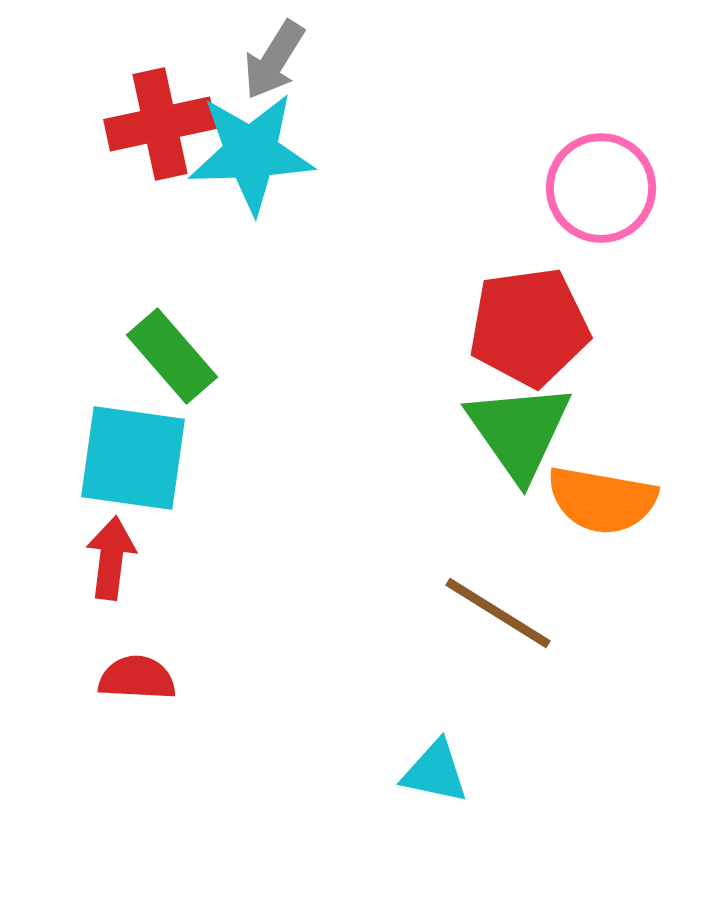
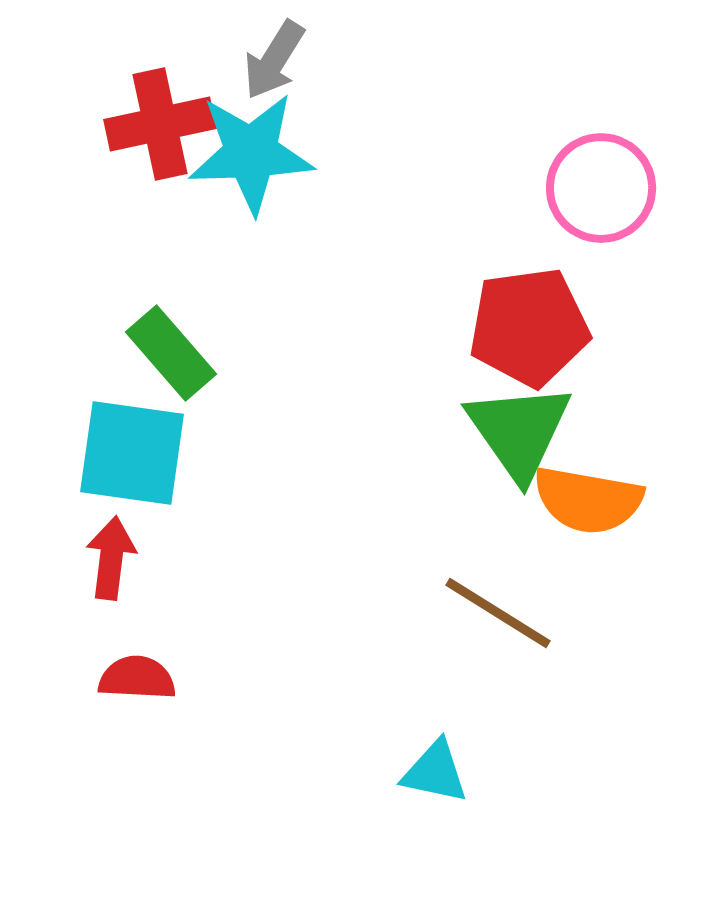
green rectangle: moved 1 px left, 3 px up
cyan square: moved 1 px left, 5 px up
orange semicircle: moved 14 px left
